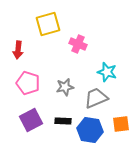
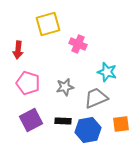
blue hexagon: moved 2 px left; rotated 20 degrees counterclockwise
